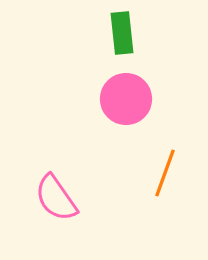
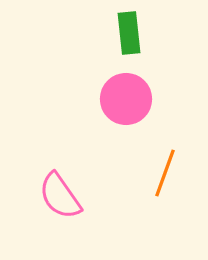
green rectangle: moved 7 px right
pink semicircle: moved 4 px right, 2 px up
